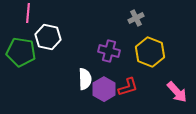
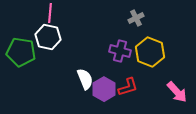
pink line: moved 22 px right
purple cross: moved 11 px right
white semicircle: rotated 20 degrees counterclockwise
